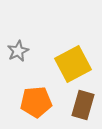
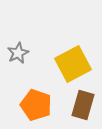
gray star: moved 2 px down
orange pentagon: moved 3 px down; rotated 24 degrees clockwise
